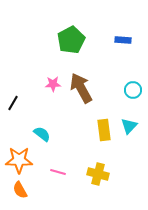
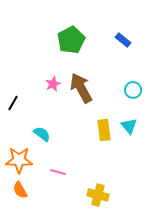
blue rectangle: rotated 35 degrees clockwise
pink star: rotated 21 degrees counterclockwise
cyan triangle: rotated 24 degrees counterclockwise
yellow cross: moved 21 px down
